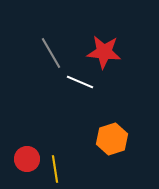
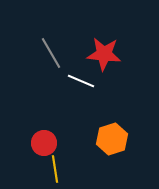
red star: moved 2 px down
white line: moved 1 px right, 1 px up
red circle: moved 17 px right, 16 px up
